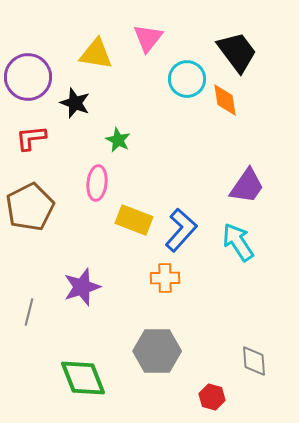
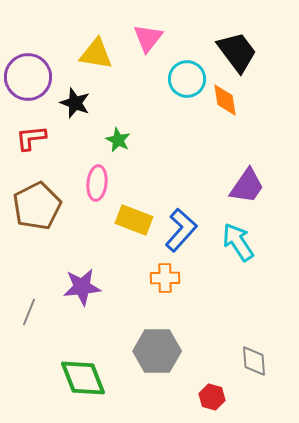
brown pentagon: moved 7 px right, 1 px up
purple star: rotated 12 degrees clockwise
gray line: rotated 8 degrees clockwise
